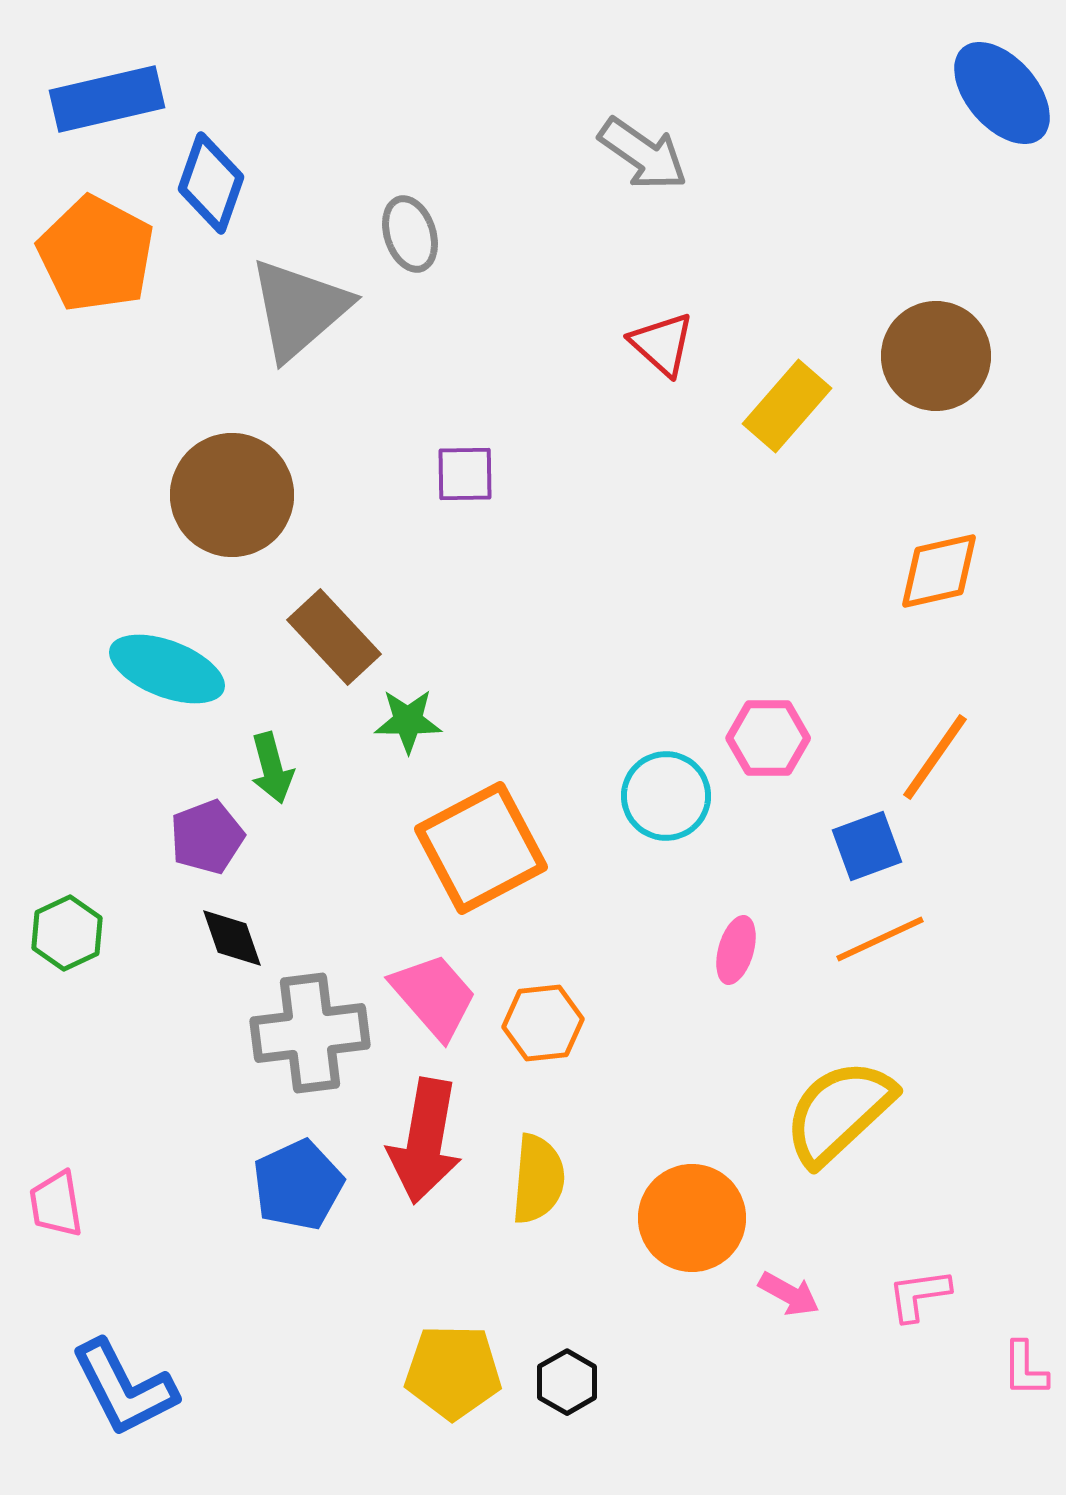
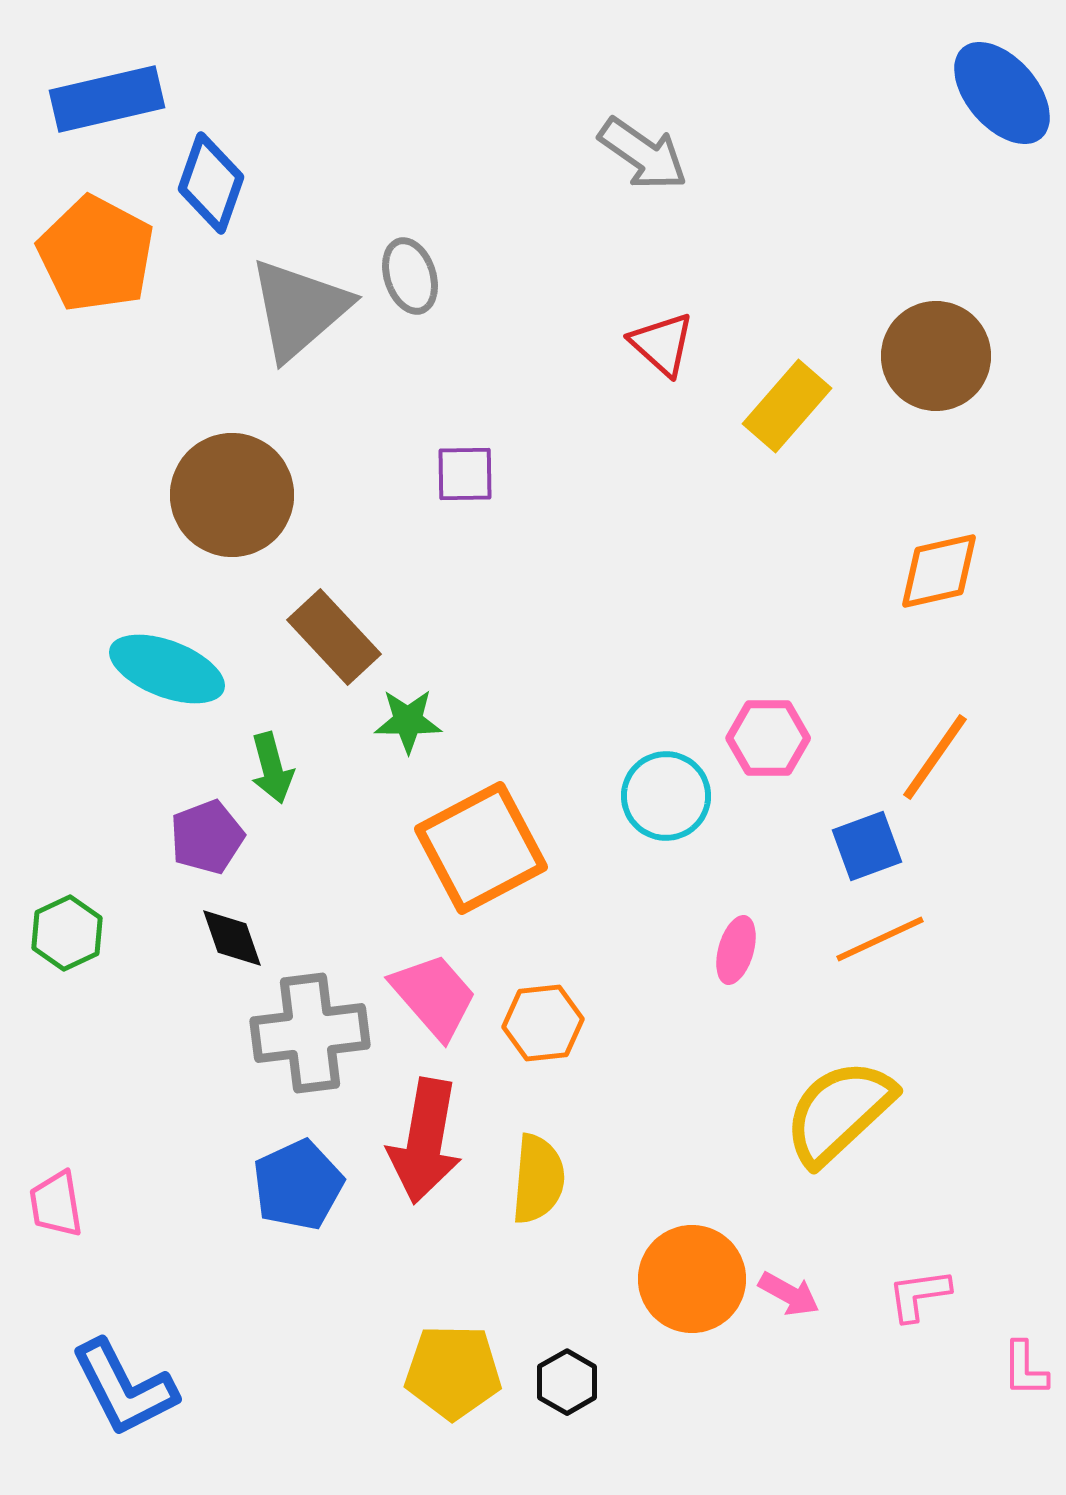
gray ellipse at (410, 234): moved 42 px down
orange circle at (692, 1218): moved 61 px down
